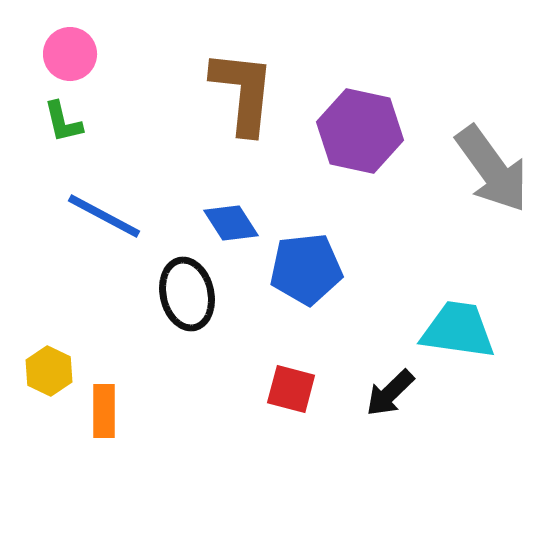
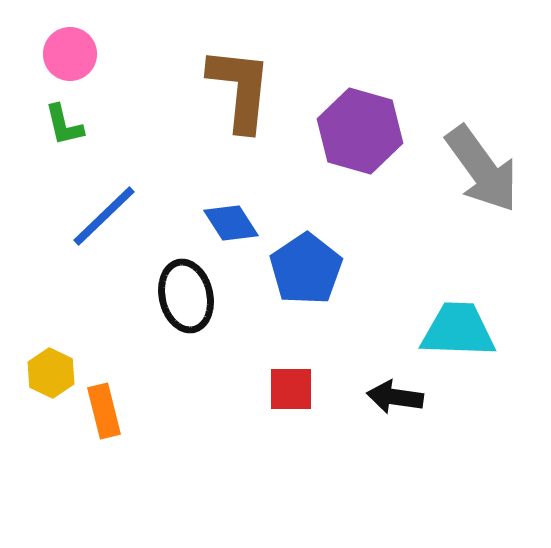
brown L-shape: moved 3 px left, 3 px up
green L-shape: moved 1 px right, 3 px down
purple hexagon: rotated 4 degrees clockwise
gray arrow: moved 10 px left
blue line: rotated 72 degrees counterclockwise
blue pentagon: rotated 28 degrees counterclockwise
black ellipse: moved 1 px left, 2 px down
cyan trapezoid: rotated 6 degrees counterclockwise
yellow hexagon: moved 2 px right, 2 px down
red square: rotated 15 degrees counterclockwise
black arrow: moved 5 px right, 4 px down; rotated 52 degrees clockwise
orange rectangle: rotated 14 degrees counterclockwise
